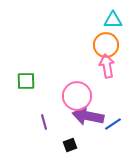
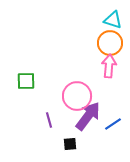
cyan triangle: rotated 18 degrees clockwise
orange circle: moved 4 px right, 2 px up
pink arrow: moved 2 px right; rotated 15 degrees clockwise
purple arrow: rotated 116 degrees clockwise
purple line: moved 5 px right, 2 px up
black square: moved 1 px up; rotated 16 degrees clockwise
